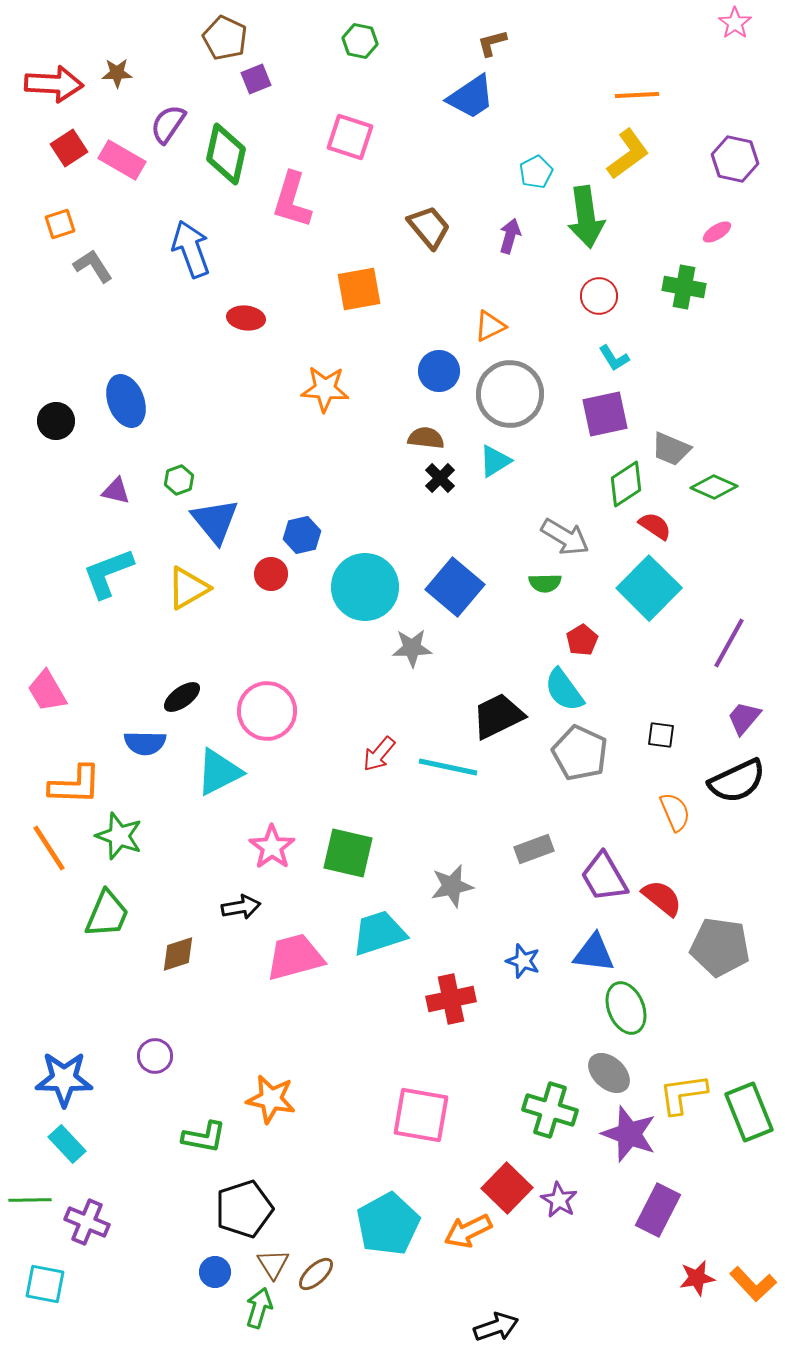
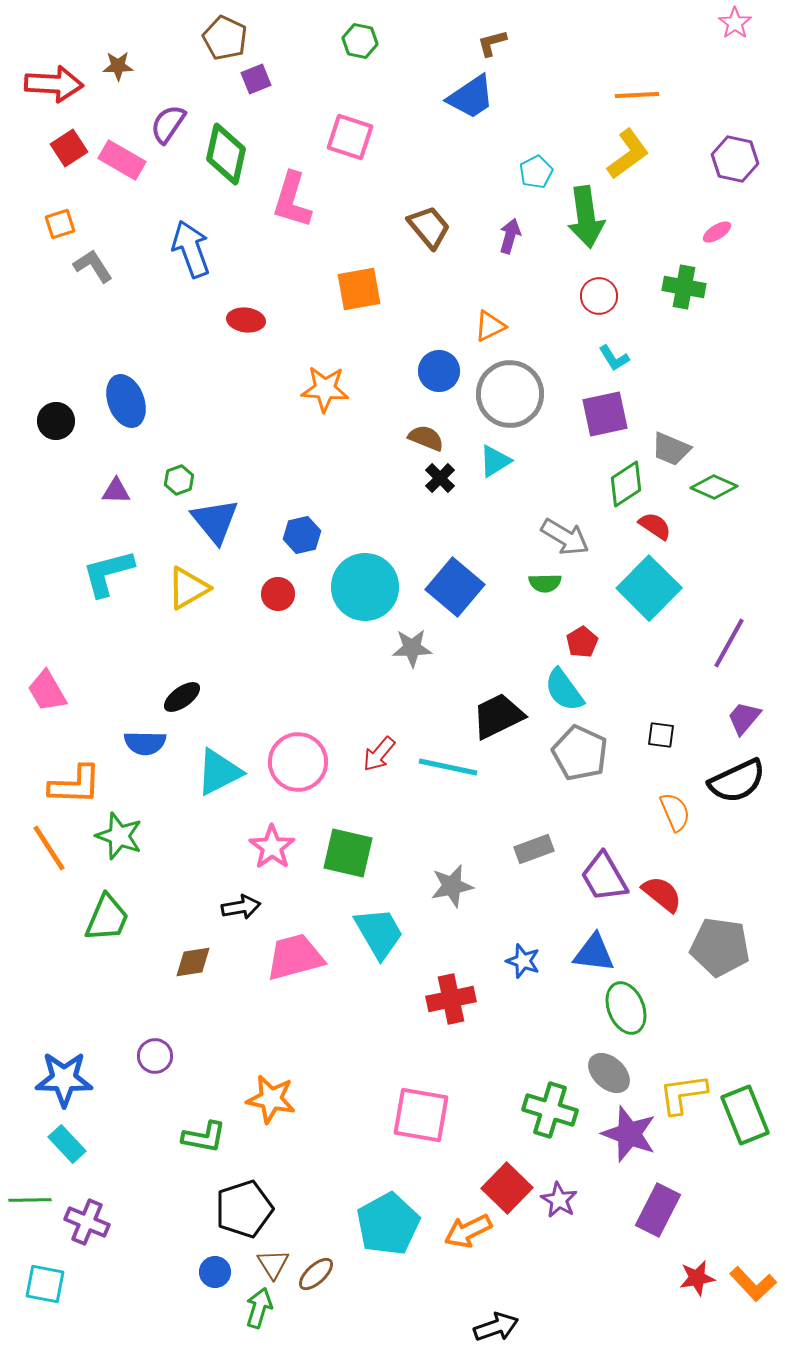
brown star at (117, 73): moved 1 px right, 7 px up
red ellipse at (246, 318): moved 2 px down
brown semicircle at (426, 438): rotated 15 degrees clockwise
purple triangle at (116, 491): rotated 12 degrees counterclockwise
cyan L-shape at (108, 573): rotated 6 degrees clockwise
red circle at (271, 574): moved 7 px right, 20 px down
red pentagon at (582, 640): moved 2 px down
pink circle at (267, 711): moved 31 px right, 51 px down
red semicircle at (662, 898): moved 4 px up
green trapezoid at (107, 914): moved 4 px down
cyan trapezoid at (379, 933): rotated 78 degrees clockwise
brown diamond at (178, 954): moved 15 px right, 8 px down; rotated 9 degrees clockwise
green rectangle at (749, 1112): moved 4 px left, 3 px down
